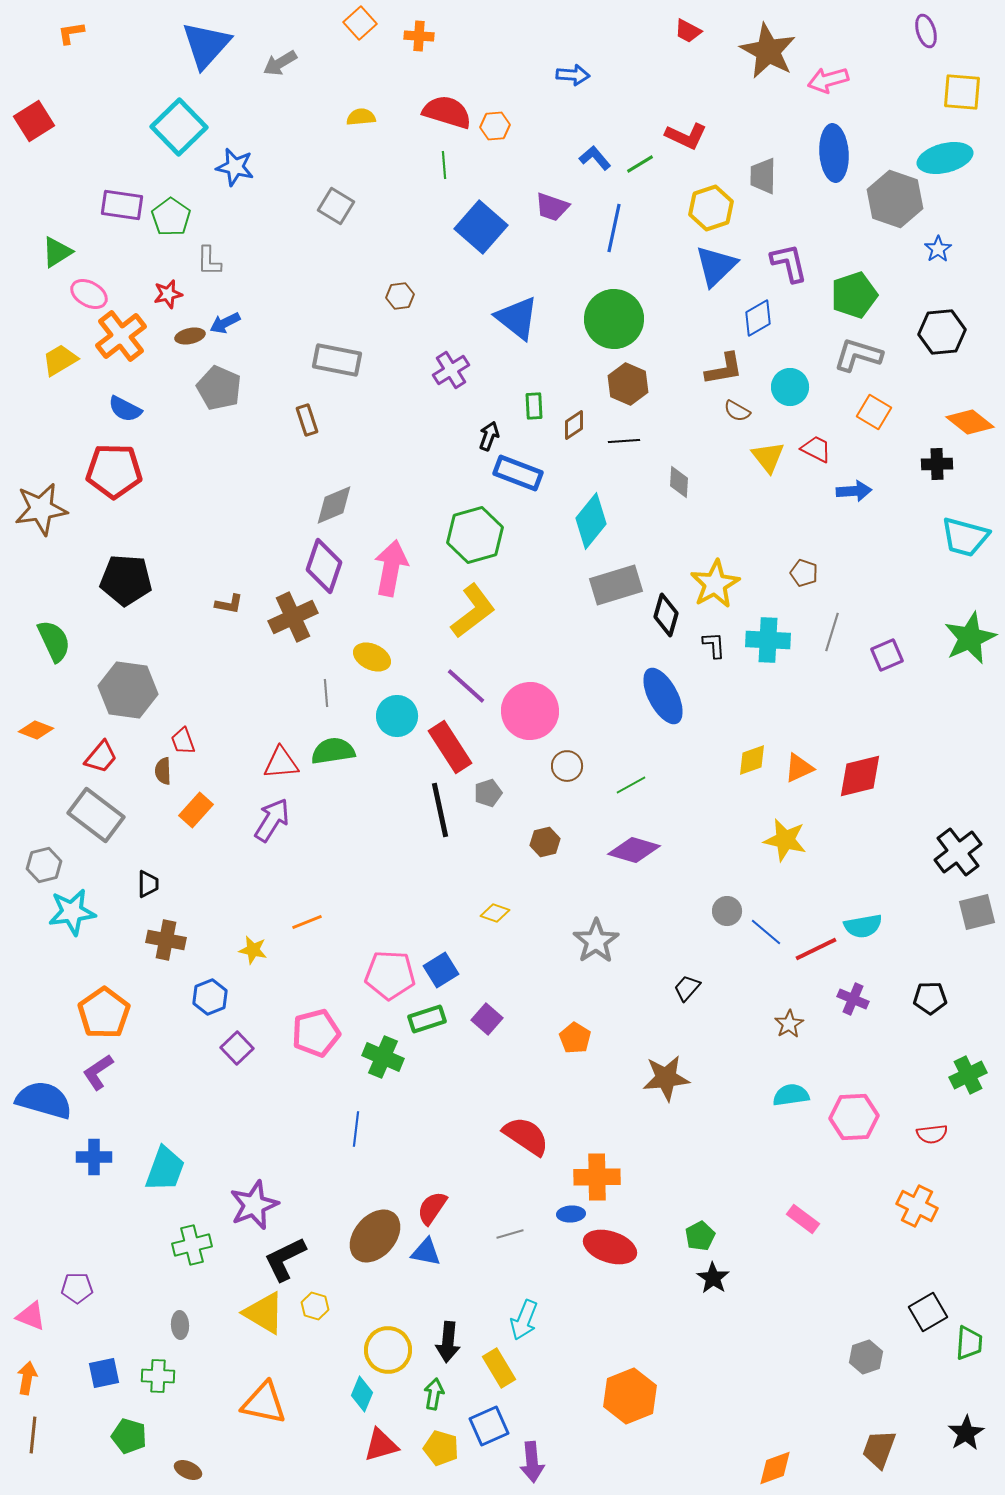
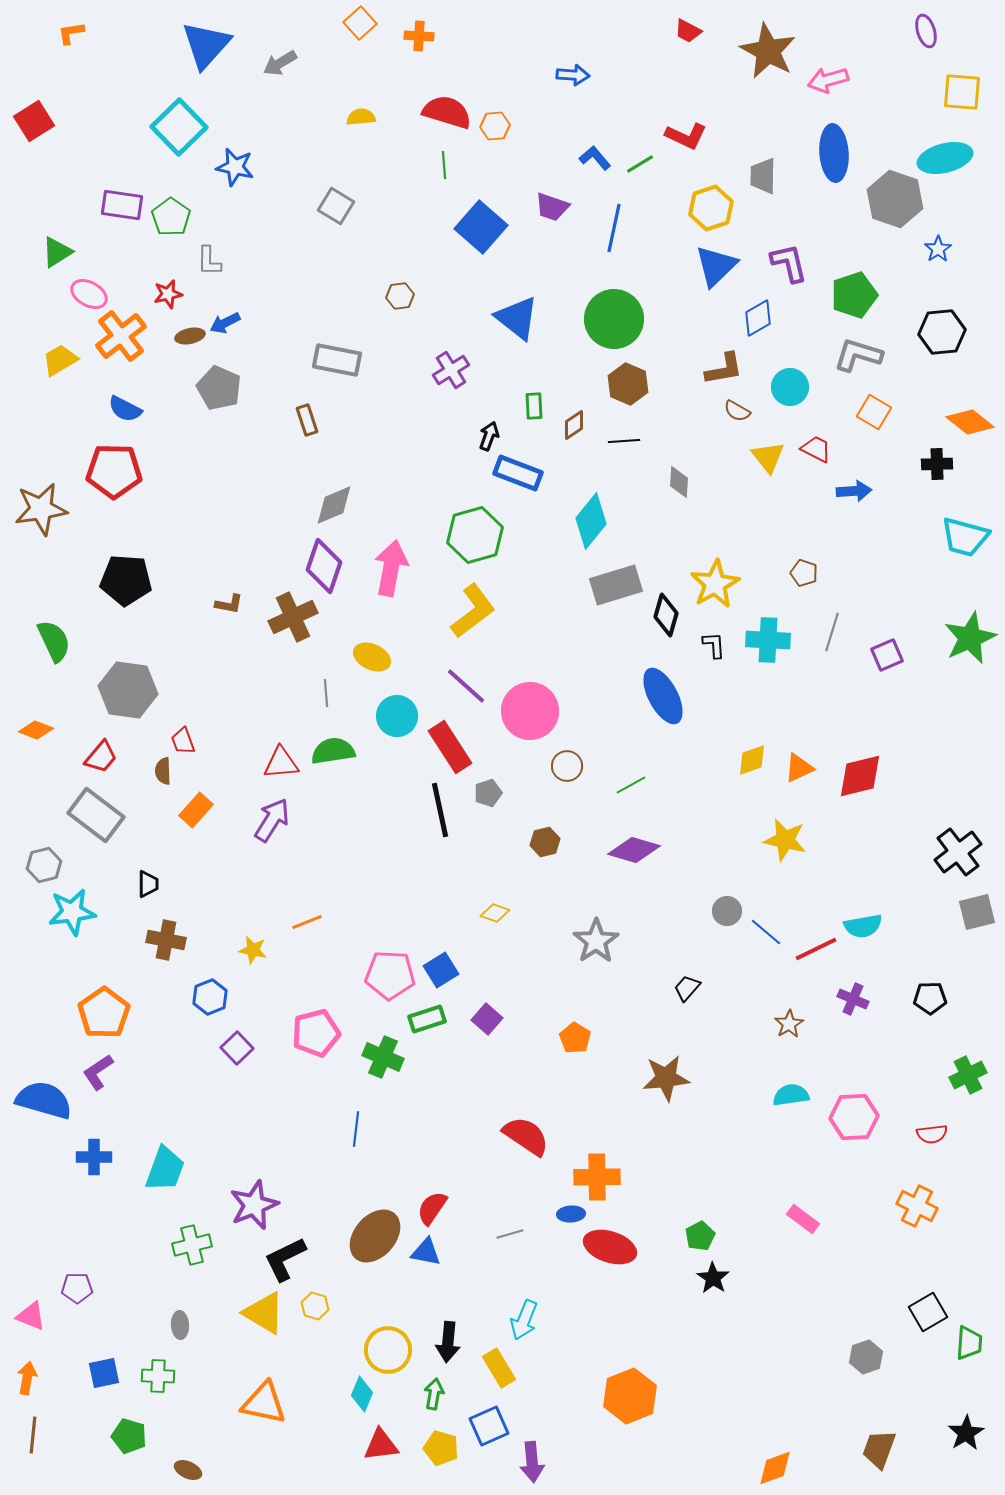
red triangle at (381, 1445): rotated 9 degrees clockwise
